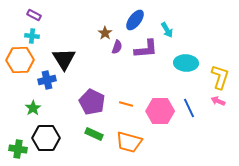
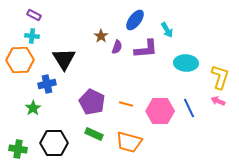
brown star: moved 4 px left, 3 px down
blue cross: moved 4 px down
black hexagon: moved 8 px right, 5 px down
